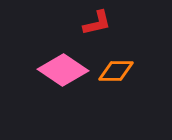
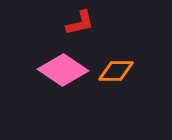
red L-shape: moved 17 px left
